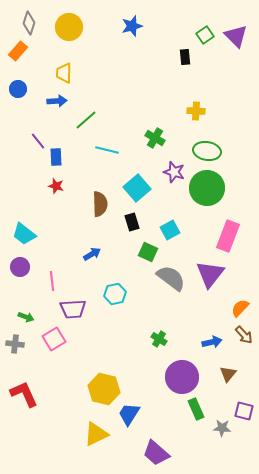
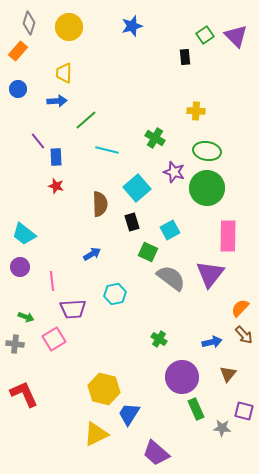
pink rectangle at (228, 236): rotated 20 degrees counterclockwise
